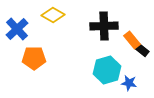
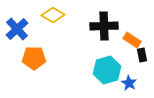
orange rectangle: rotated 18 degrees counterclockwise
black rectangle: moved 5 px down; rotated 40 degrees clockwise
blue star: rotated 21 degrees clockwise
